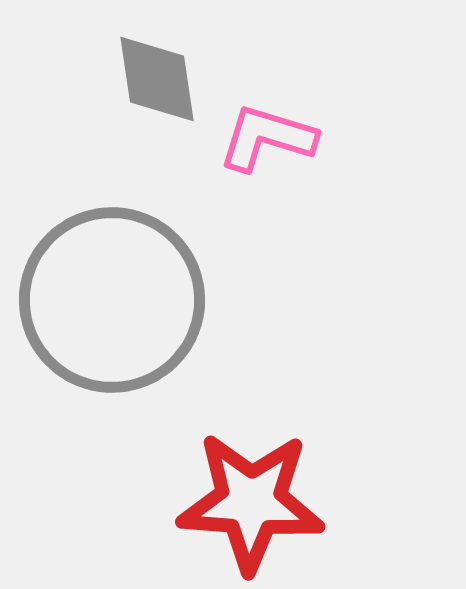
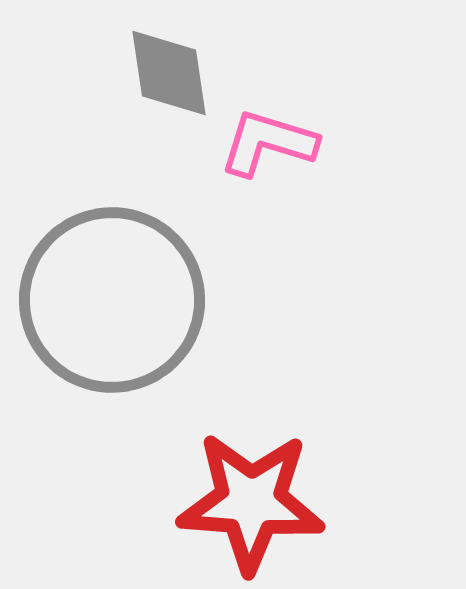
gray diamond: moved 12 px right, 6 px up
pink L-shape: moved 1 px right, 5 px down
